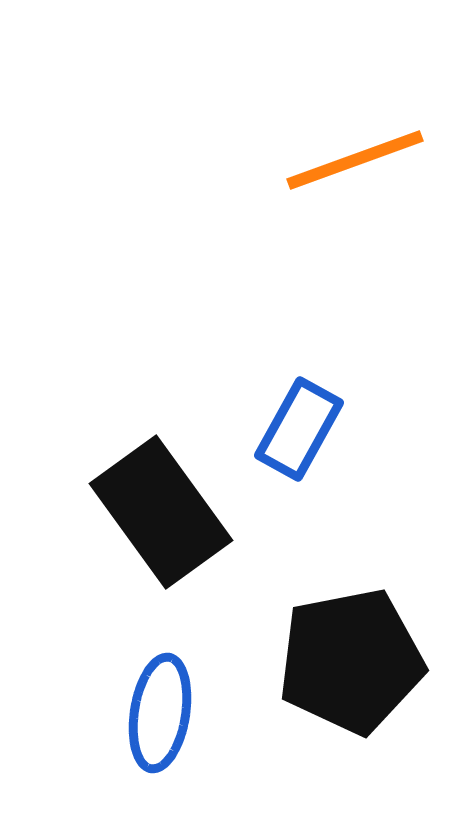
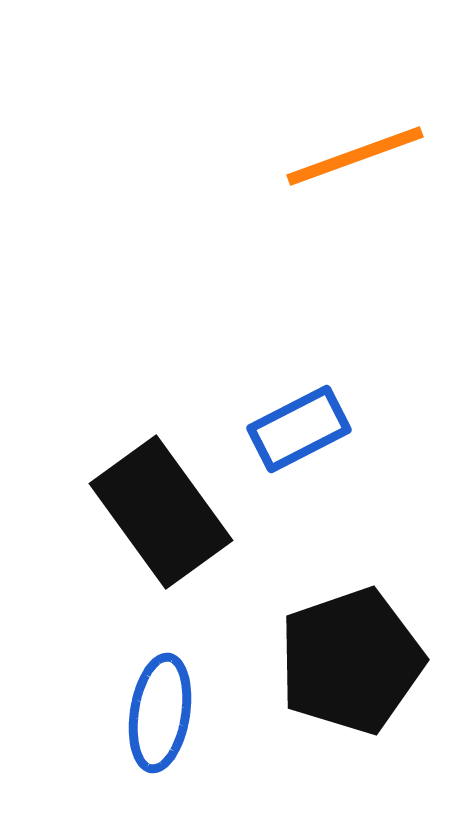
orange line: moved 4 px up
blue rectangle: rotated 34 degrees clockwise
black pentagon: rotated 8 degrees counterclockwise
